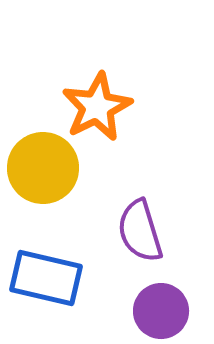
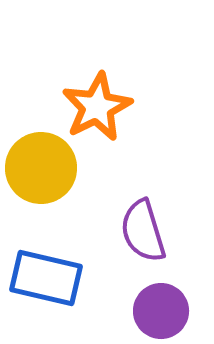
yellow circle: moved 2 px left
purple semicircle: moved 3 px right
